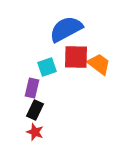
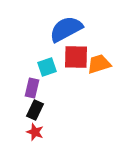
orange trapezoid: rotated 55 degrees counterclockwise
